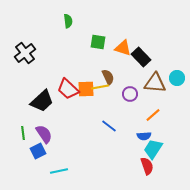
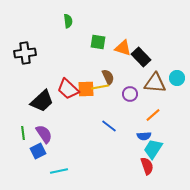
black cross: rotated 30 degrees clockwise
